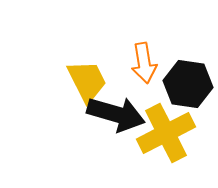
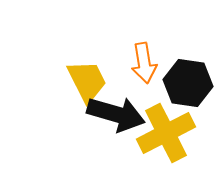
black hexagon: moved 1 px up
